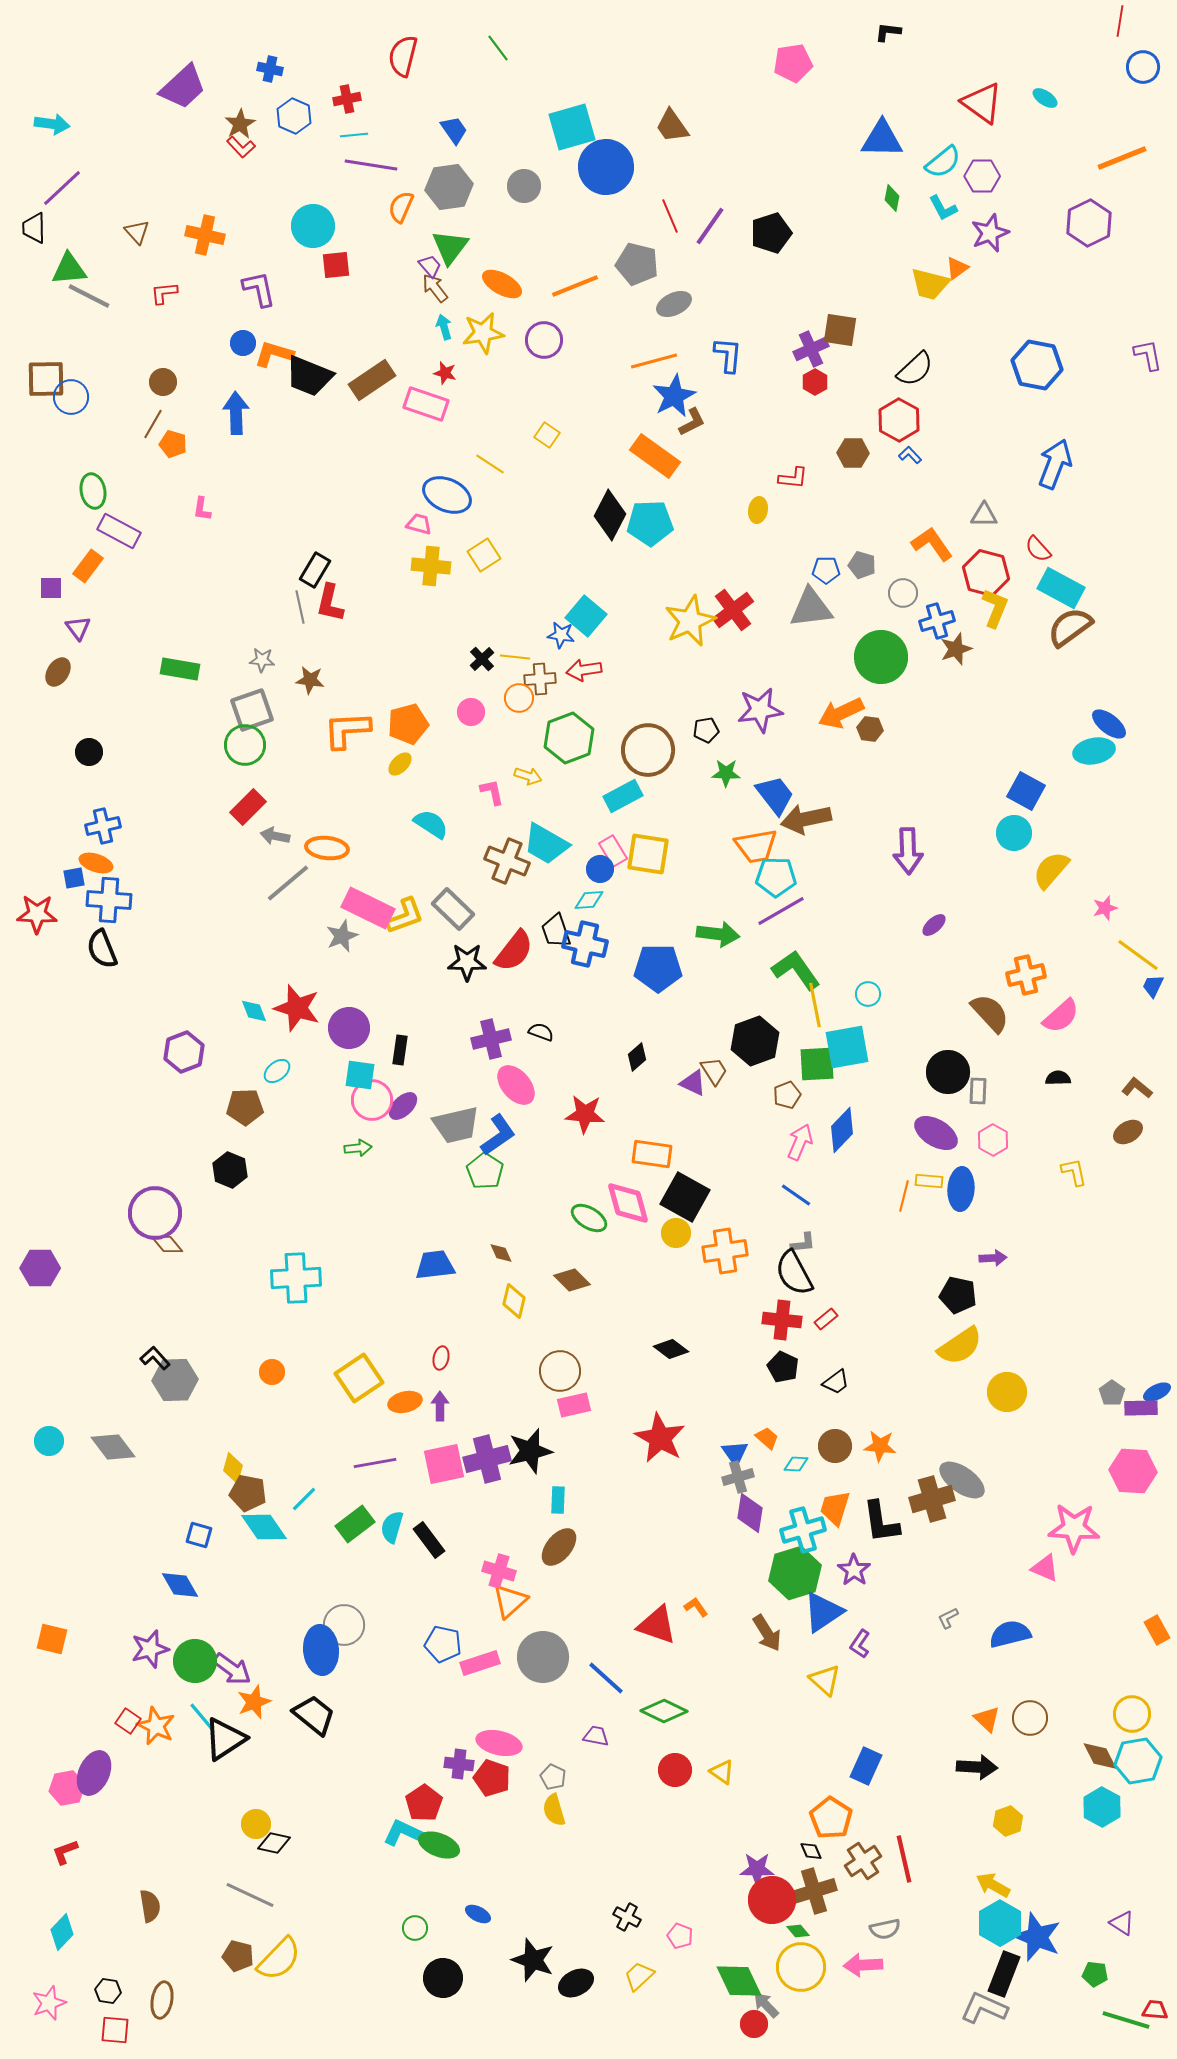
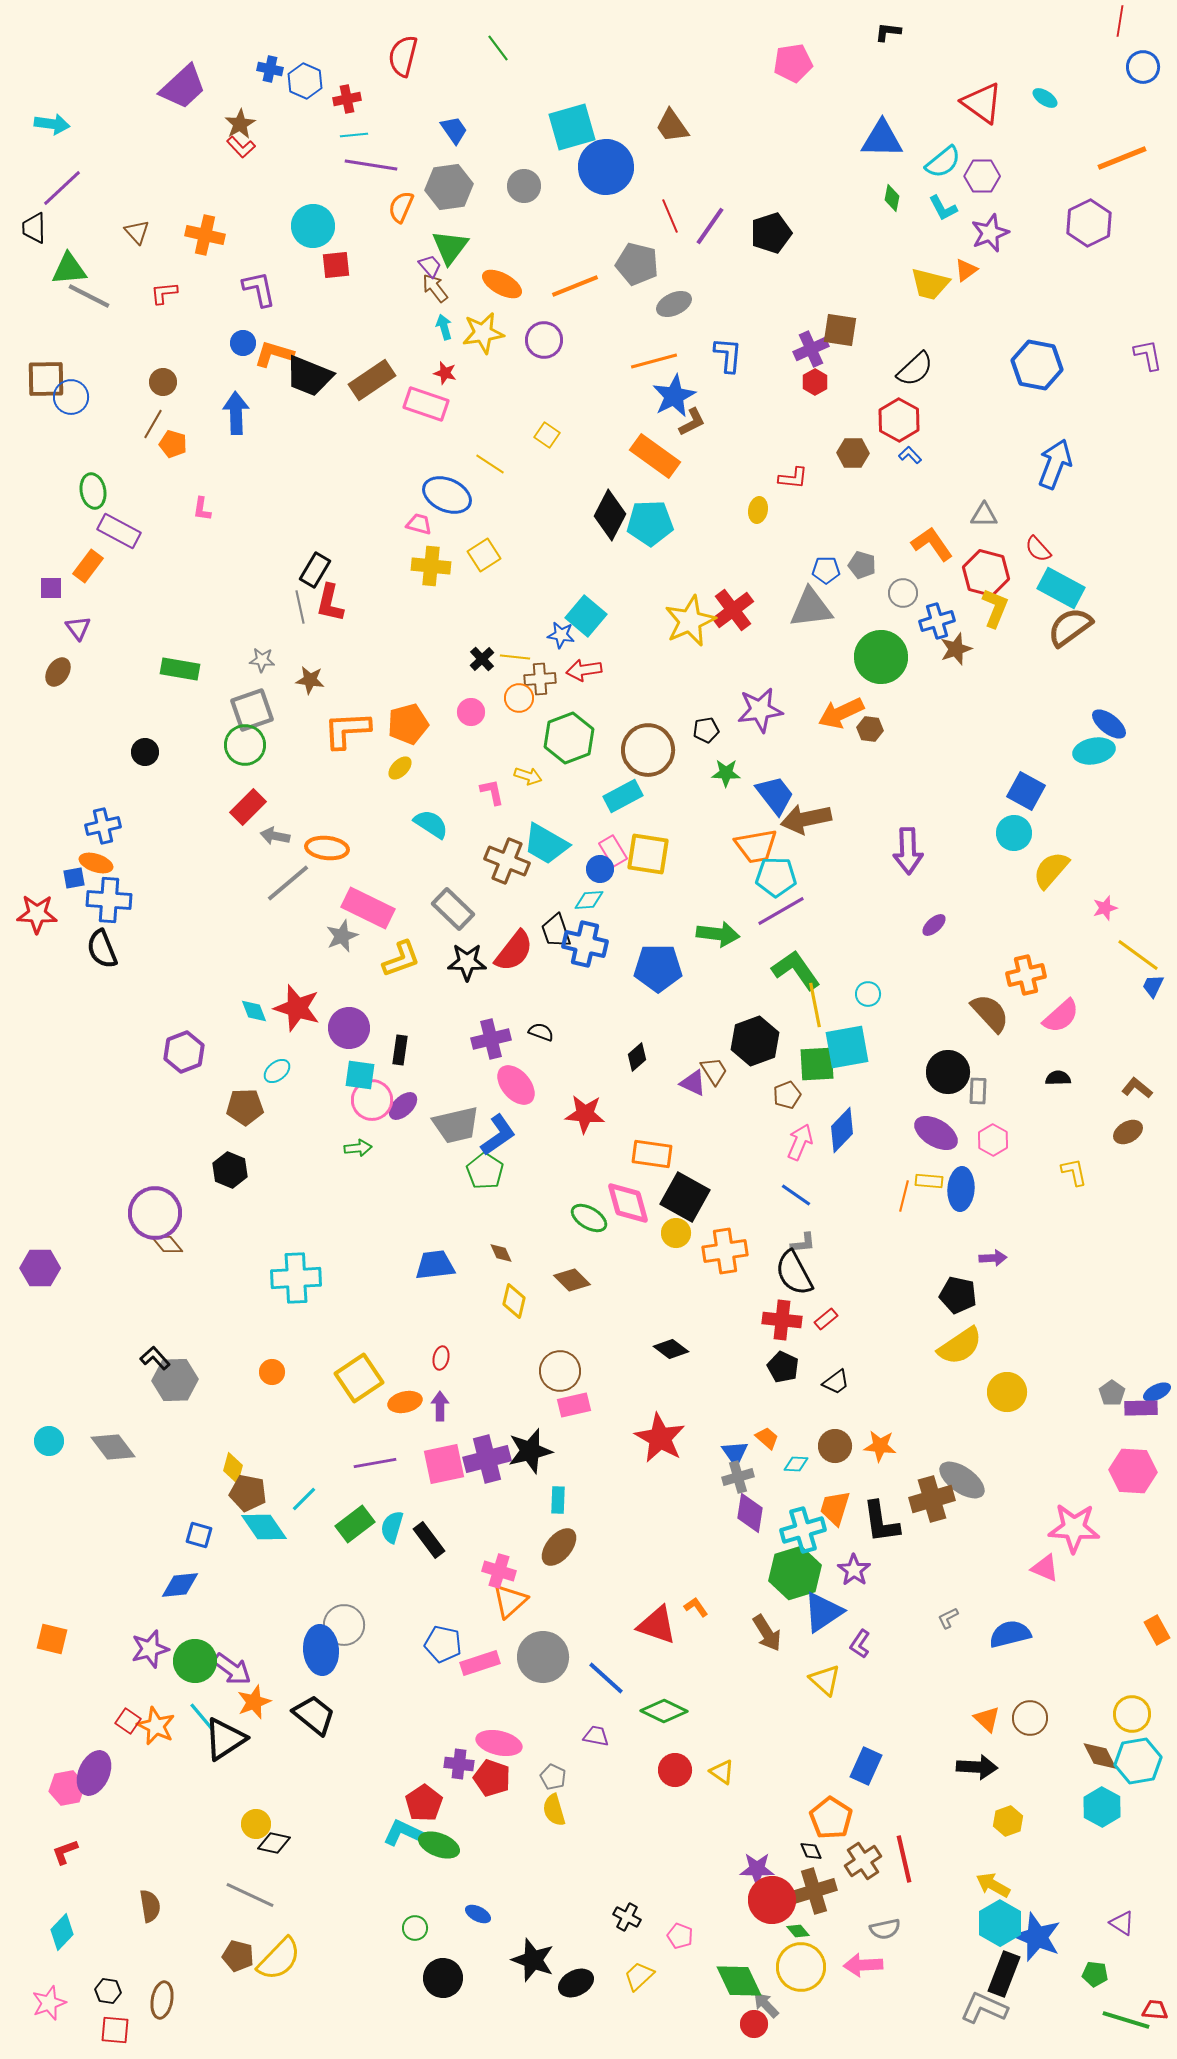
blue hexagon at (294, 116): moved 11 px right, 35 px up
orange triangle at (957, 268): moved 9 px right, 2 px down
black circle at (89, 752): moved 56 px right
yellow ellipse at (400, 764): moved 4 px down
yellow L-shape at (405, 916): moved 4 px left, 43 px down
blue diamond at (180, 1585): rotated 66 degrees counterclockwise
